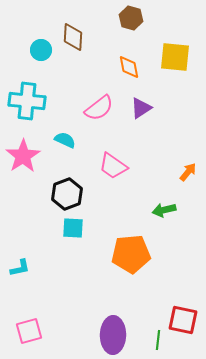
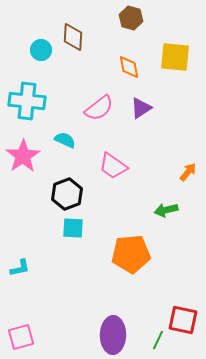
green arrow: moved 2 px right
pink square: moved 8 px left, 6 px down
green line: rotated 18 degrees clockwise
